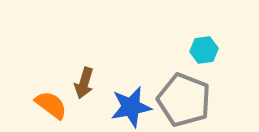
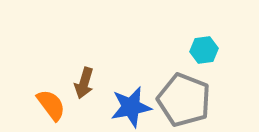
orange semicircle: rotated 16 degrees clockwise
